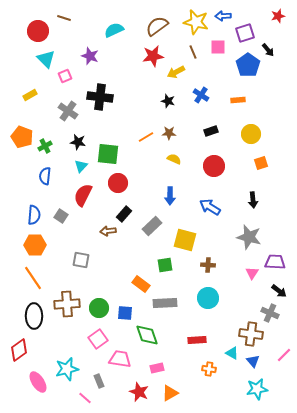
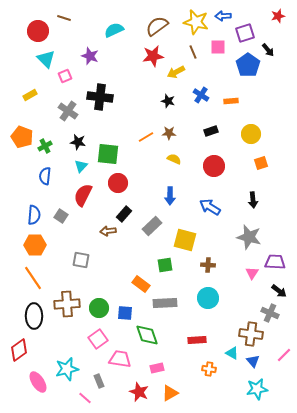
orange rectangle at (238, 100): moved 7 px left, 1 px down
